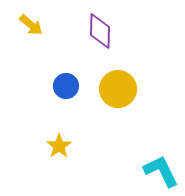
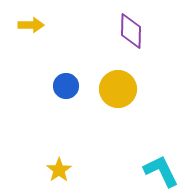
yellow arrow: rotated 40 degrees counterclockwise
purple diamond: moved 31 px right
yellow star: moved 24 px down
